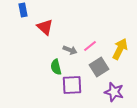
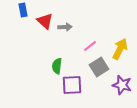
red triangle: moved 6 px up
gray arrow: moved 5 px left, 23 px up; rotated 24 degrees counterclockwise
green semicircle: moved 1 px right, 1 px up; rotated 21 degrees clockwise
purple star: moved 8 px right, 7 px up
